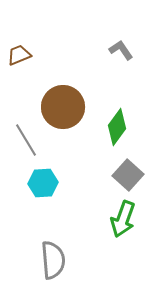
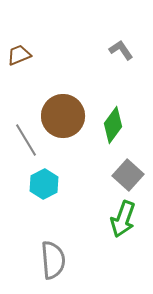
brown circle: moved 9 px down
green diamond: moved 4 px left, 2 px up
cyan hexagon: moved 1 px right, 1 px down; rotated 24 degrees counterclockwise
